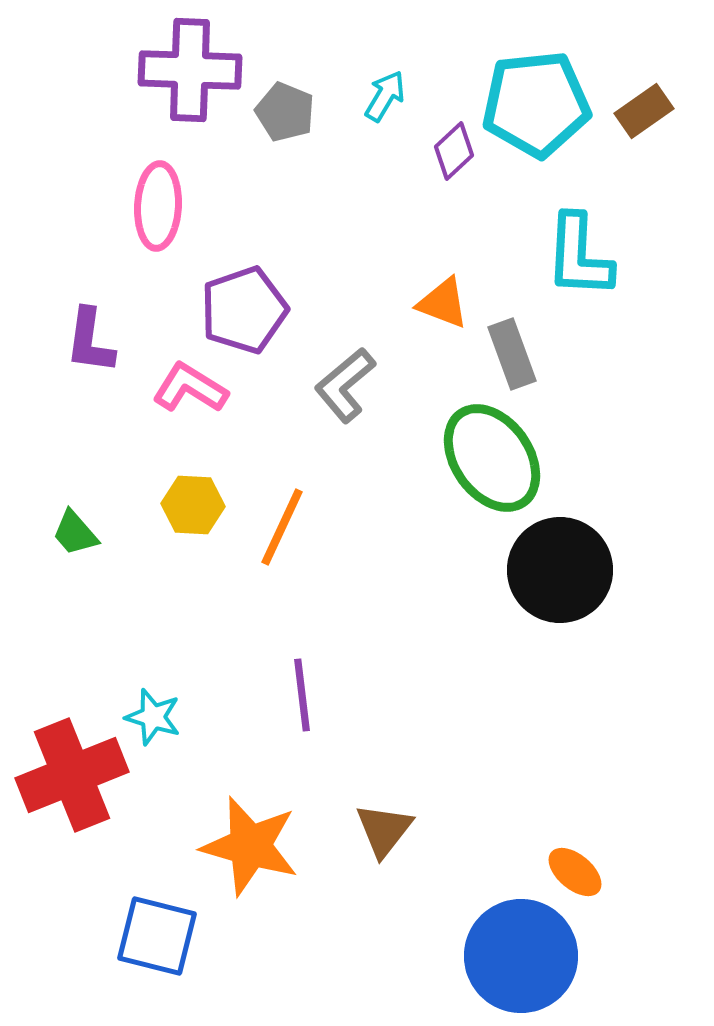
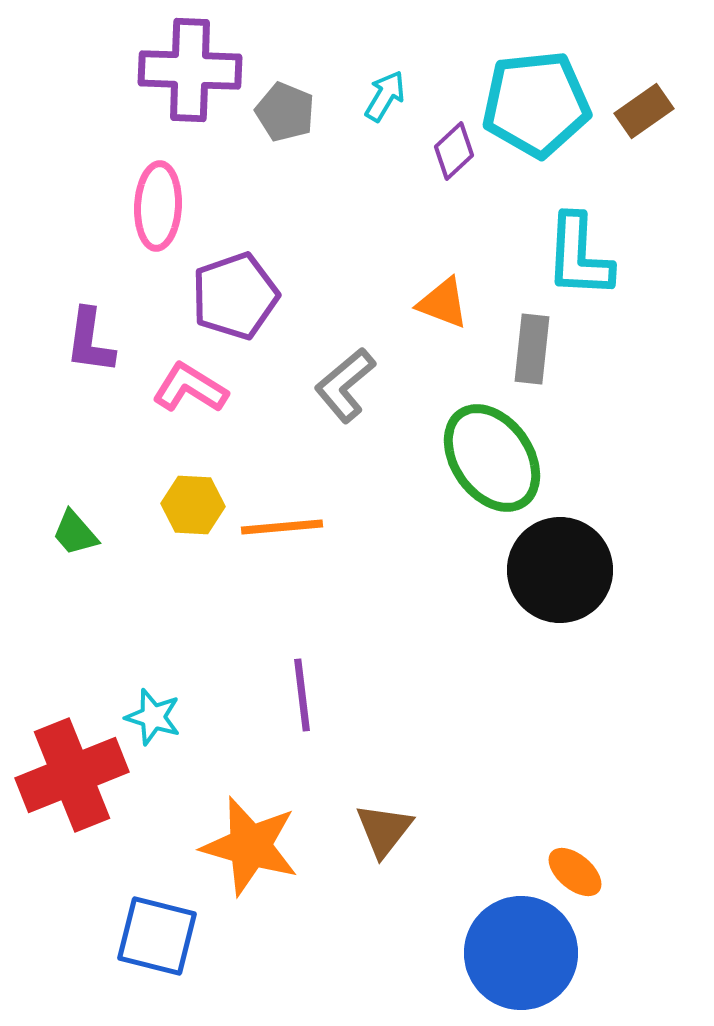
purple pentagon: moved 9 px left, 14 px up
gray rectangle: moved 20 px right, 5 px up; rotated 26 degrees clockwise
orange line: rotated 60 degrees clockwise
blue circle: moved 3 px up
